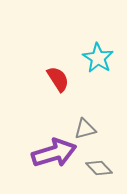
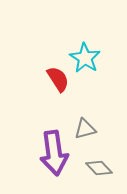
cyan star: moved 13 px left
purple arrow: rotated 99 degrees clockwise
